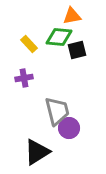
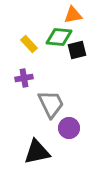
orange triangle: moved 1 px right, 1 px up
gray trapezoid: moved 6 px left, 7 px up; rotated 12 degrees counterclockwise
black triangle: rotated 20 degrees clockwise
